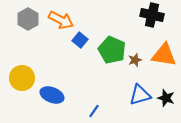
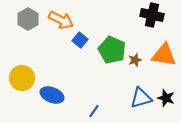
blue triangle: moved 1 px right, 3 px down
